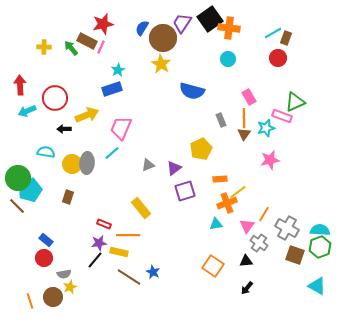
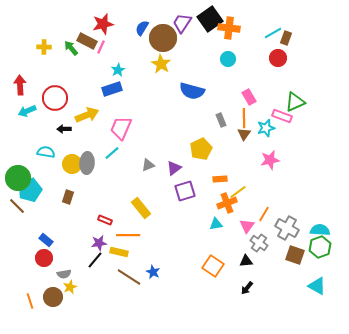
red rectangle at (104, 224): moved 1 px right, 4 px up
